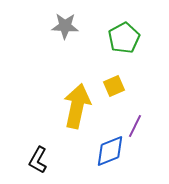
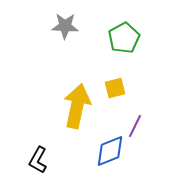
yellow square: moved 1 px right, 2 px down; rotated 10 degrees clockwise
